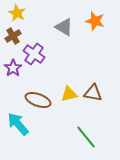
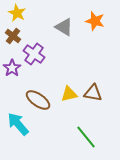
brown cross: rotated 21 degrees counterclockwise
purple star: moved 1 px left
brown ellipse: rotated 15 degrees clockwise
